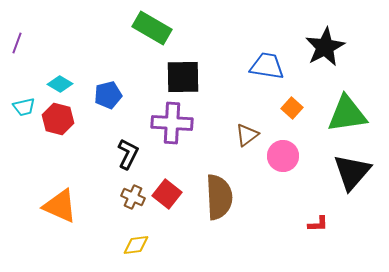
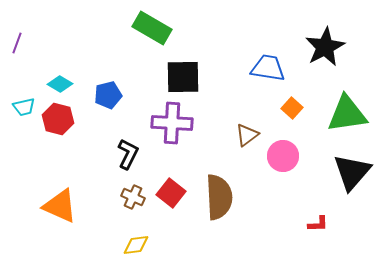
blue trapezoid: moved 1 px right, 2 px down
red square: moved 4 px right, 1 px up
